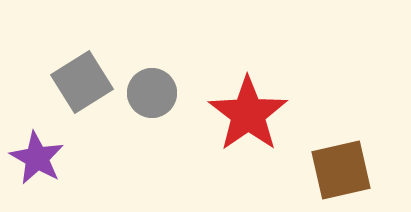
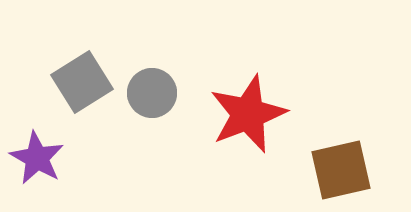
red star: rotated 14 degrees clockwise
